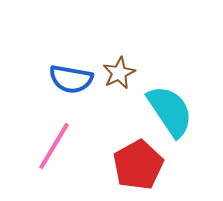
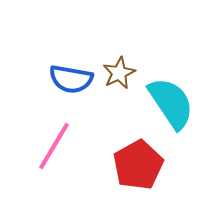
cyan semicircle: moved 1 px right, 8 px up
